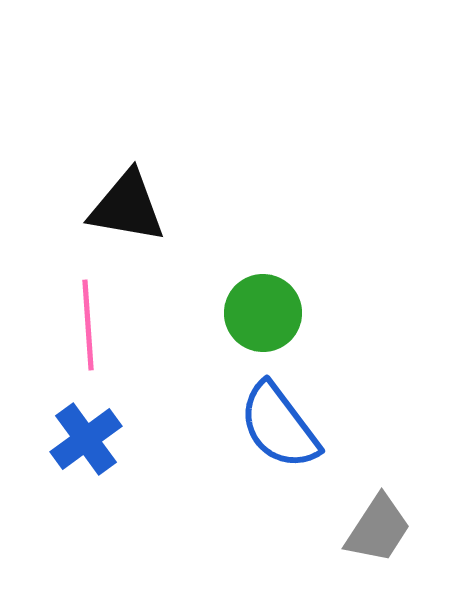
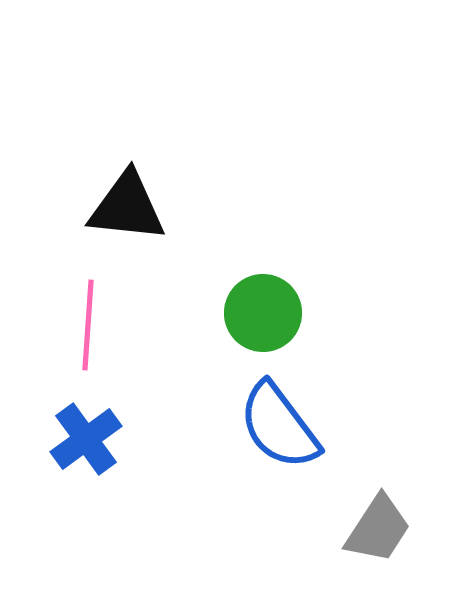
black triangle: rotated 4 degrees counterclockwise
pink line: rotated 8 degrees clockwise
